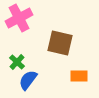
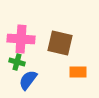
pink cross: moved 2 px right, 21 px down; rotated 32 degrees clockwise
green cross: rotated 28 degrees counterclockwise
orange rectangle: moved 1 px left, 4 px up
